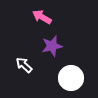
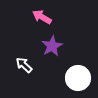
purple star: rotated 15 degrees counterclockwise
white circle: moved 7 px right
